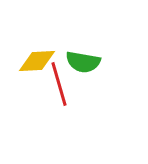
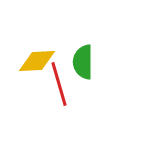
green semicircle: rotated 80 degrees clockwise
